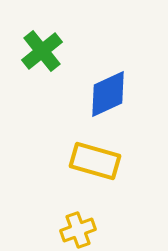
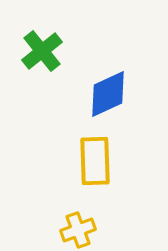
yellow rectangle: rotated 72 degrees clockwise
